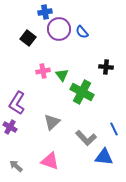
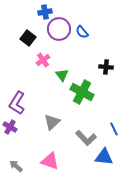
pink cross: moved 11 px up; rotated 24 degrees counterclockwise
